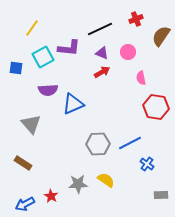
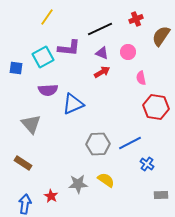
yellow line: moved 15 px right, 11 px up
blue arrow: rotated 126 degrees clockwise
